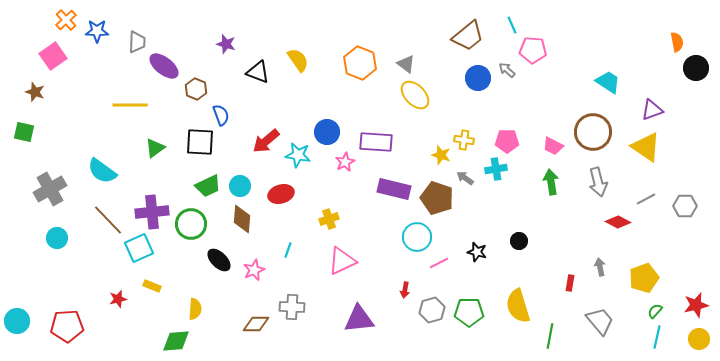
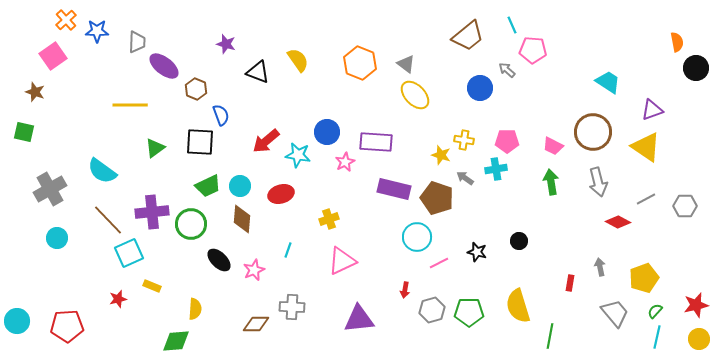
blue circle at (478, 78): moved 2 px right, 10 px down
cyan square at (139, 248): moved 10 px left, 5 px down
gray trapezoid at (600, 321): moved 15 px right, 8 px up
